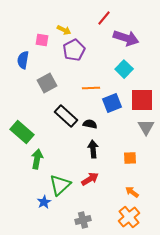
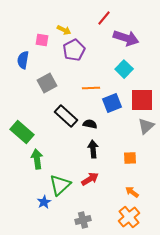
gray triangle: moved 1 px up; rotated 18 degrees clockwise
green arrow: rotated 18 degrees counterclockwise
